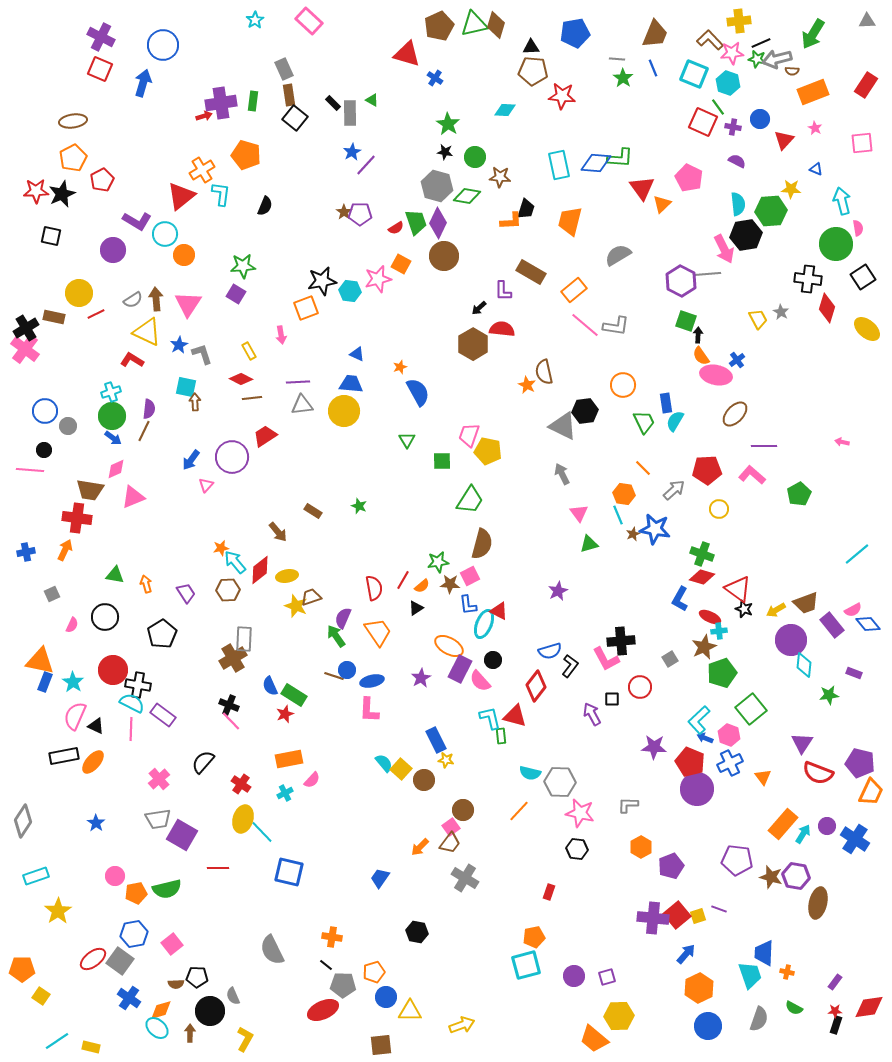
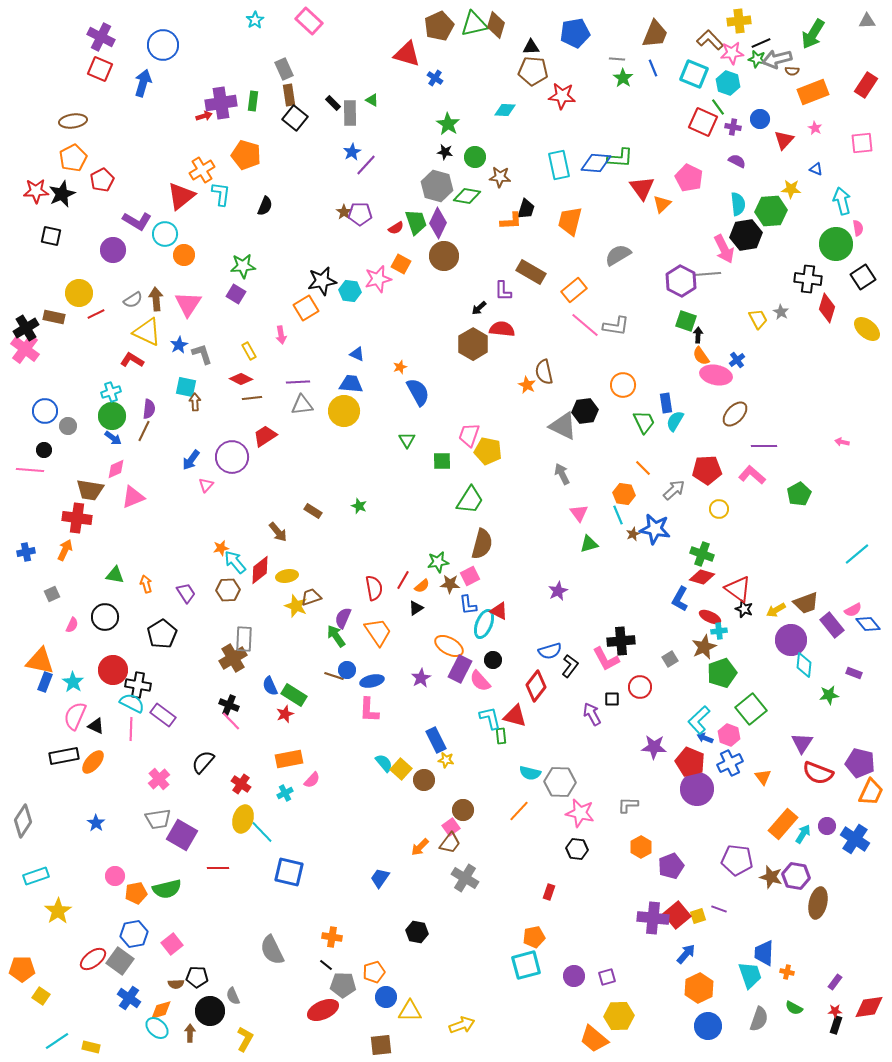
orange square at (306, 308): rotated 10 degrees counterclockwise
